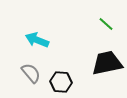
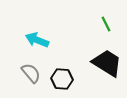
green line: rotated 21 degrees clockwise
black trapezoid: rotated 44 degrees clockwise
black hexagon: moved 1 px right, 3 px up
